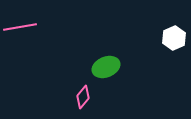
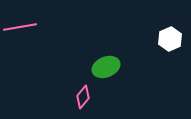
white hexagon: moved 4 px left, 1 px down
